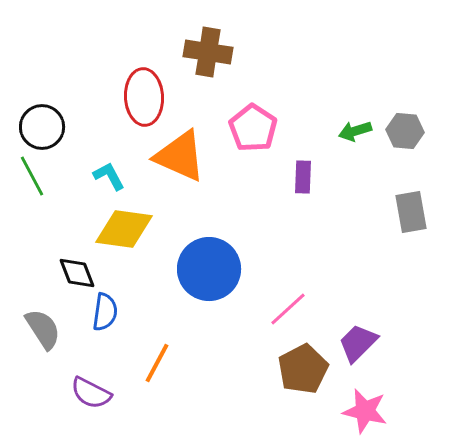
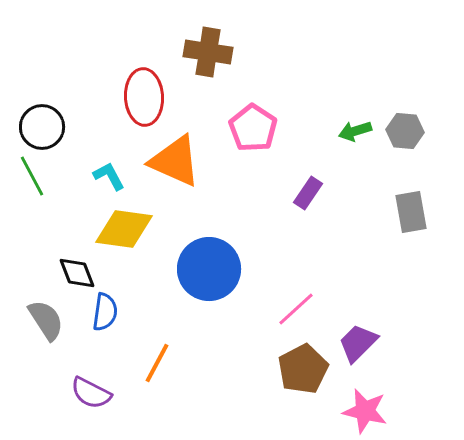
orange triangle: moved 5 px left, 5 px down
purple rectangle: moved 5 px right, 16 px down; rotated 32 degrees clockwise
pink line: moved 8 px right
gray semicircle: moved 3 px right, 9 px up
